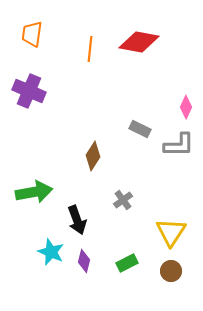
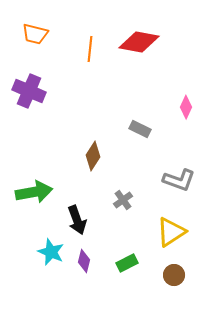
orange trapezoid: moved 3 px right; rotated 84 degrees counterclockwise
gray L-shape: moved 35 px down; rotated 20 degrees clockwise
yellow triangle: rotated 24 degrees clockwise
brown circle: moved 3 px right, 4 px down
